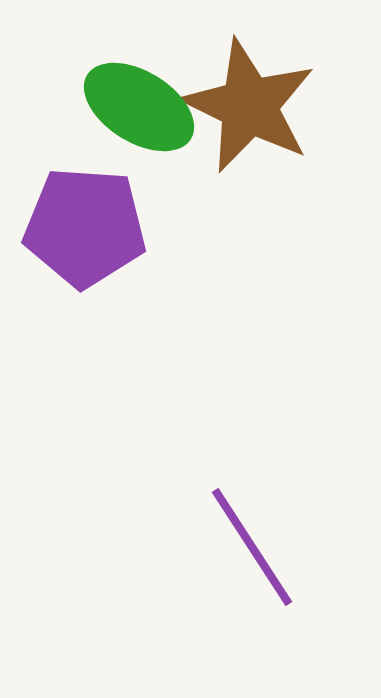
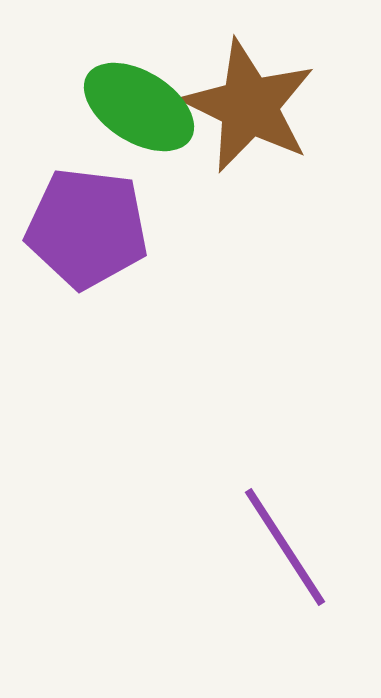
purple pentagon: moved 2 px right, 1 px down; rotated 3 degrees clockwise
purple line: moved 33 px right
